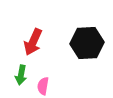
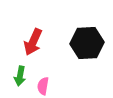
green arrow: moved 1 px left, 1 px down
